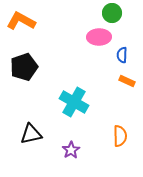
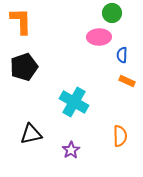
orange L-shape: rotated 60 degrees clockwise
